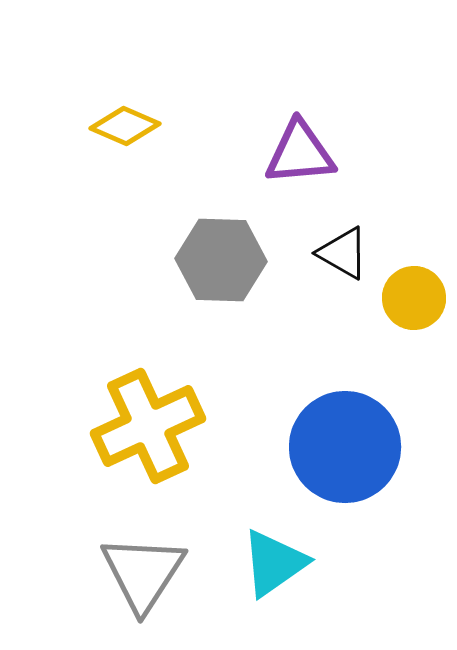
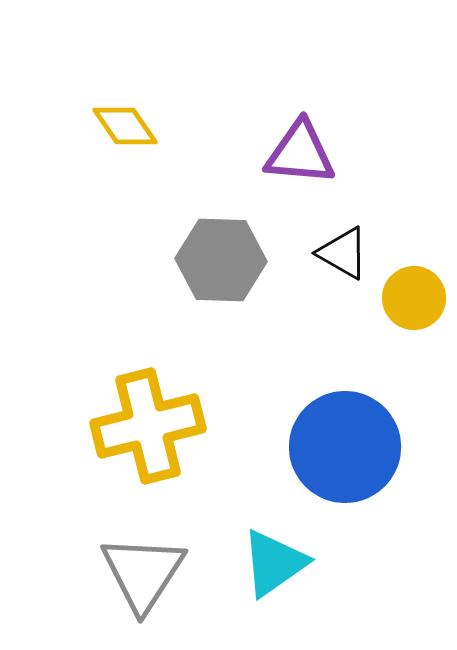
yellow diamond: rotated 32 degrees clockwise
purple triangle: rotated 10 degrees clockwise
yellow cross: rotated 11 degrees clockwise
